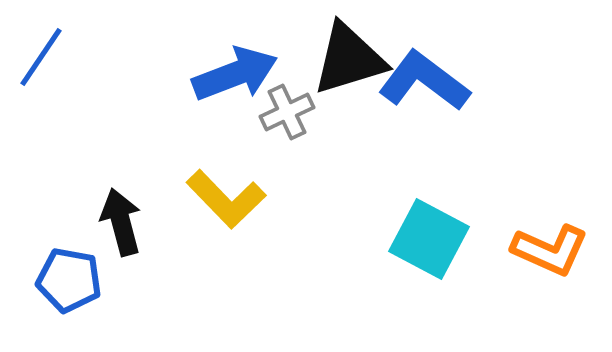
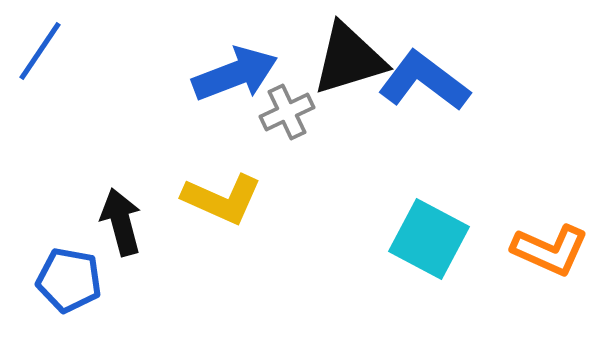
blue line: moved 1 px left, 6 px up
yellow L-shape: moved 4 px left; rotated 22 degrees counterclockwise
